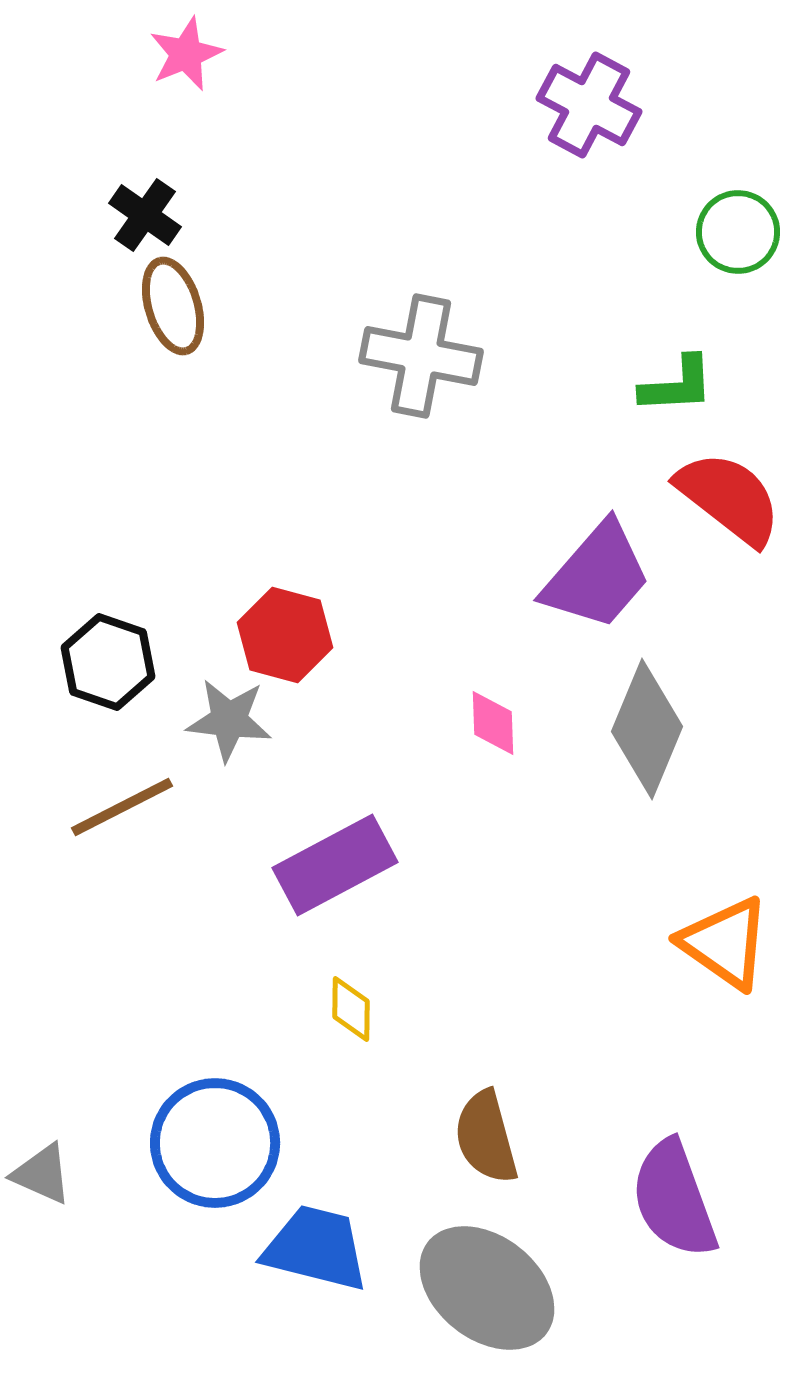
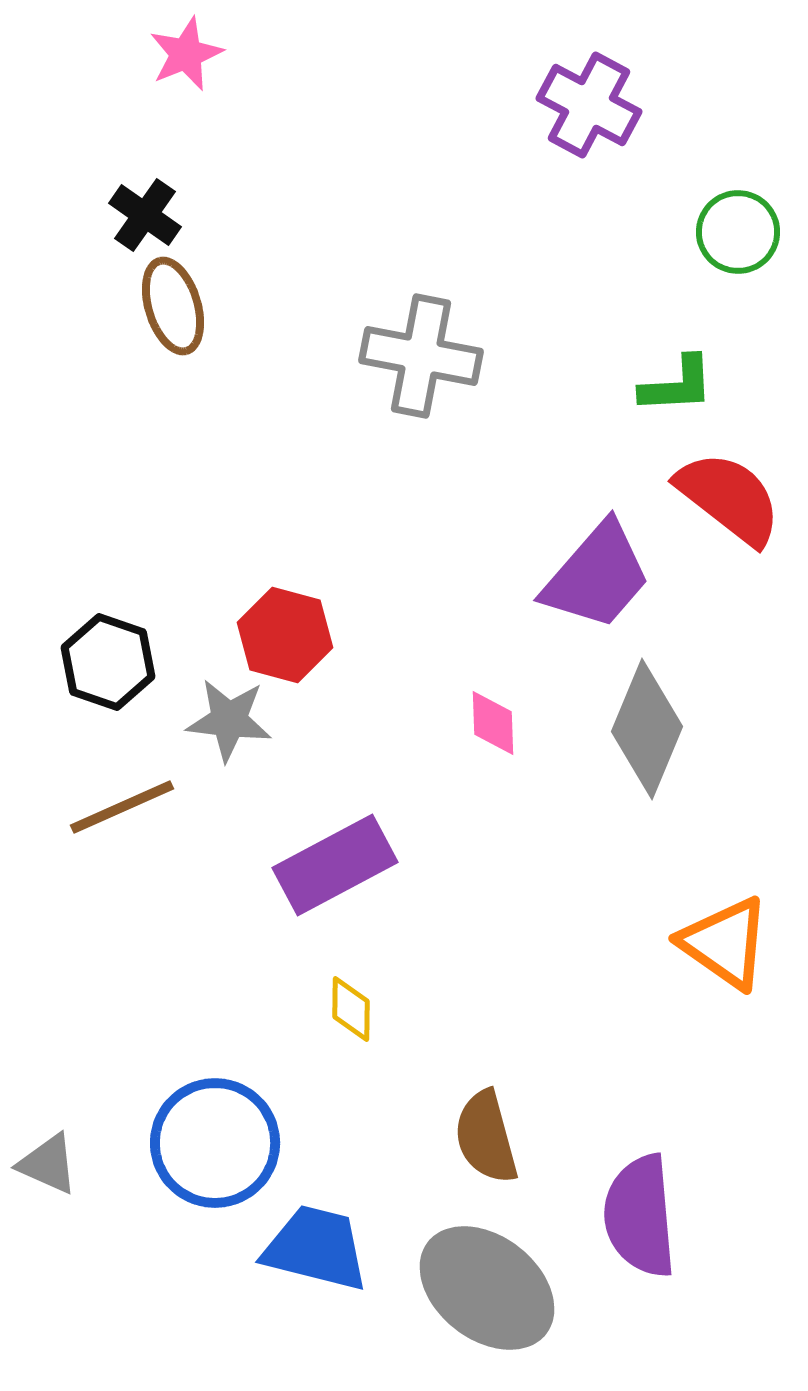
brown line: rotated 3 degrees clockwise
gray triangle: moved 6 px right, 10 px up
purple semicircle: moved 34 px left, 17 px down; rotated 15 degrees clockwise
